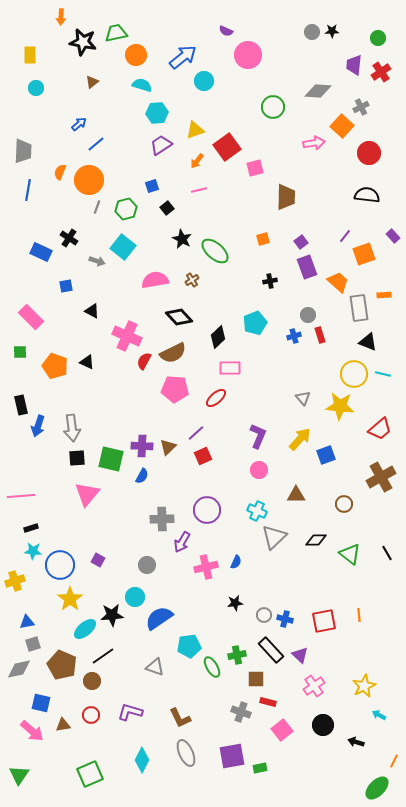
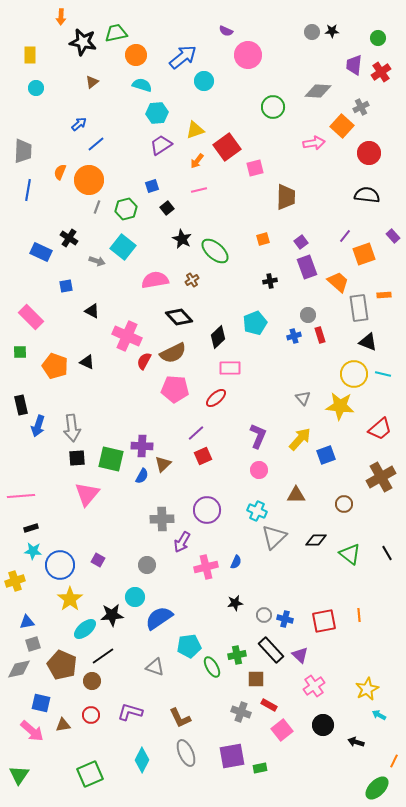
brown triangle at (168, 447): moved 5 px left, 17 px down
yellow star at (364, 686): moved 3 px right, 3 px down
red rectangle at (268, 702): moved 1 px right, 3 px down; rotated 14 degrees clockwise
